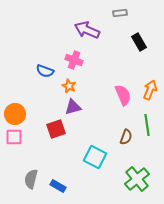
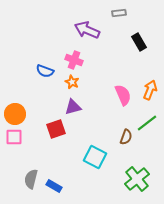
gray rectangle: moved 1 px left
orange star: moved 3 px right, 4 px up
green line: moved 2 px up; rotated 60 degrees clockwise
blue rectangle: moved 4 px left
